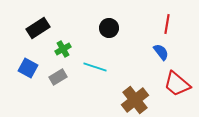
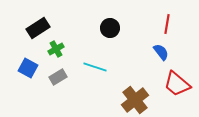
black circle: moved 1 px right
green cross: moved 7 px left
